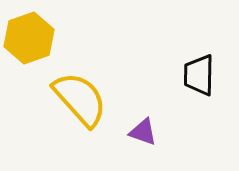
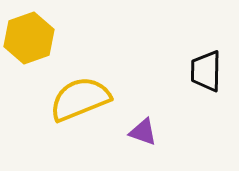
black trapezoid: moved 7 px right, 4 px up
yellow semicircle: rotated 70 degrees counterclockwise
